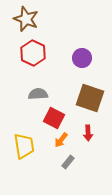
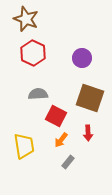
red square: moved 2 px right, 2 px up
